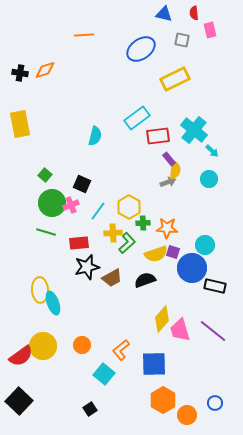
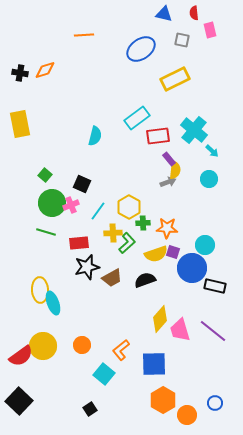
yellow diamond at (162, 319): moved 2 px left
